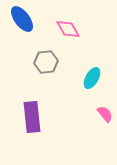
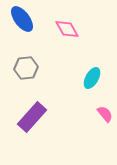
pink diamond: moved 1 px left
gray hexagon: moved 20 px left, 6 px down
purple rectangle: rotated 48 degrees clockwise
